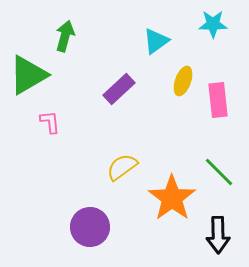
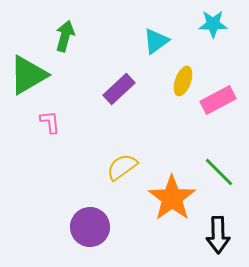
pink rectangle: rotated 68 degrees clockwise
